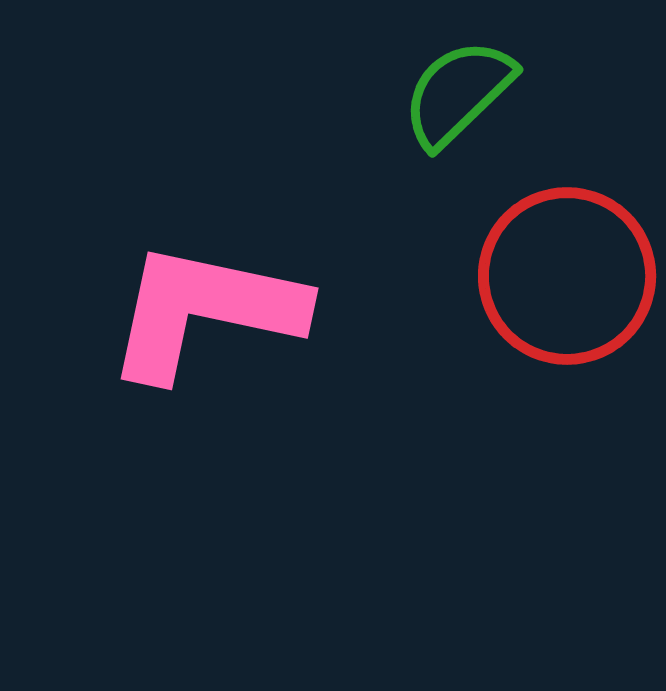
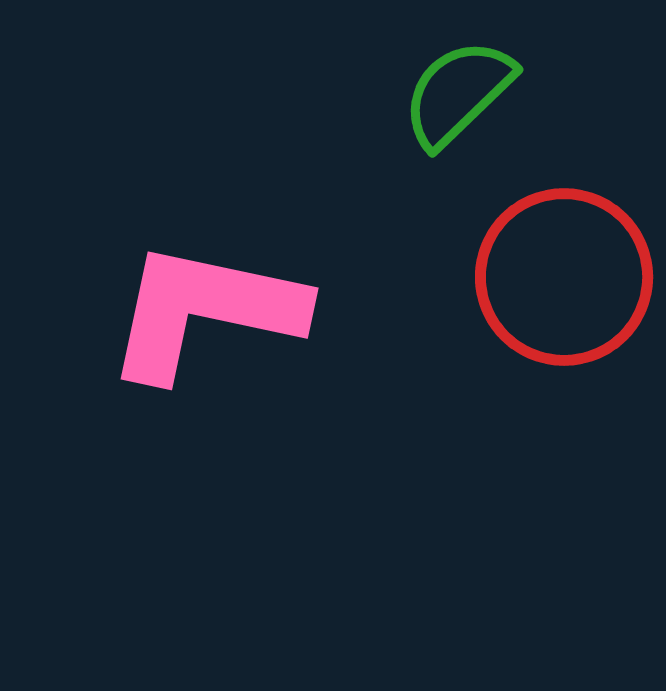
red circle: moved 3 px left, 1 px down
